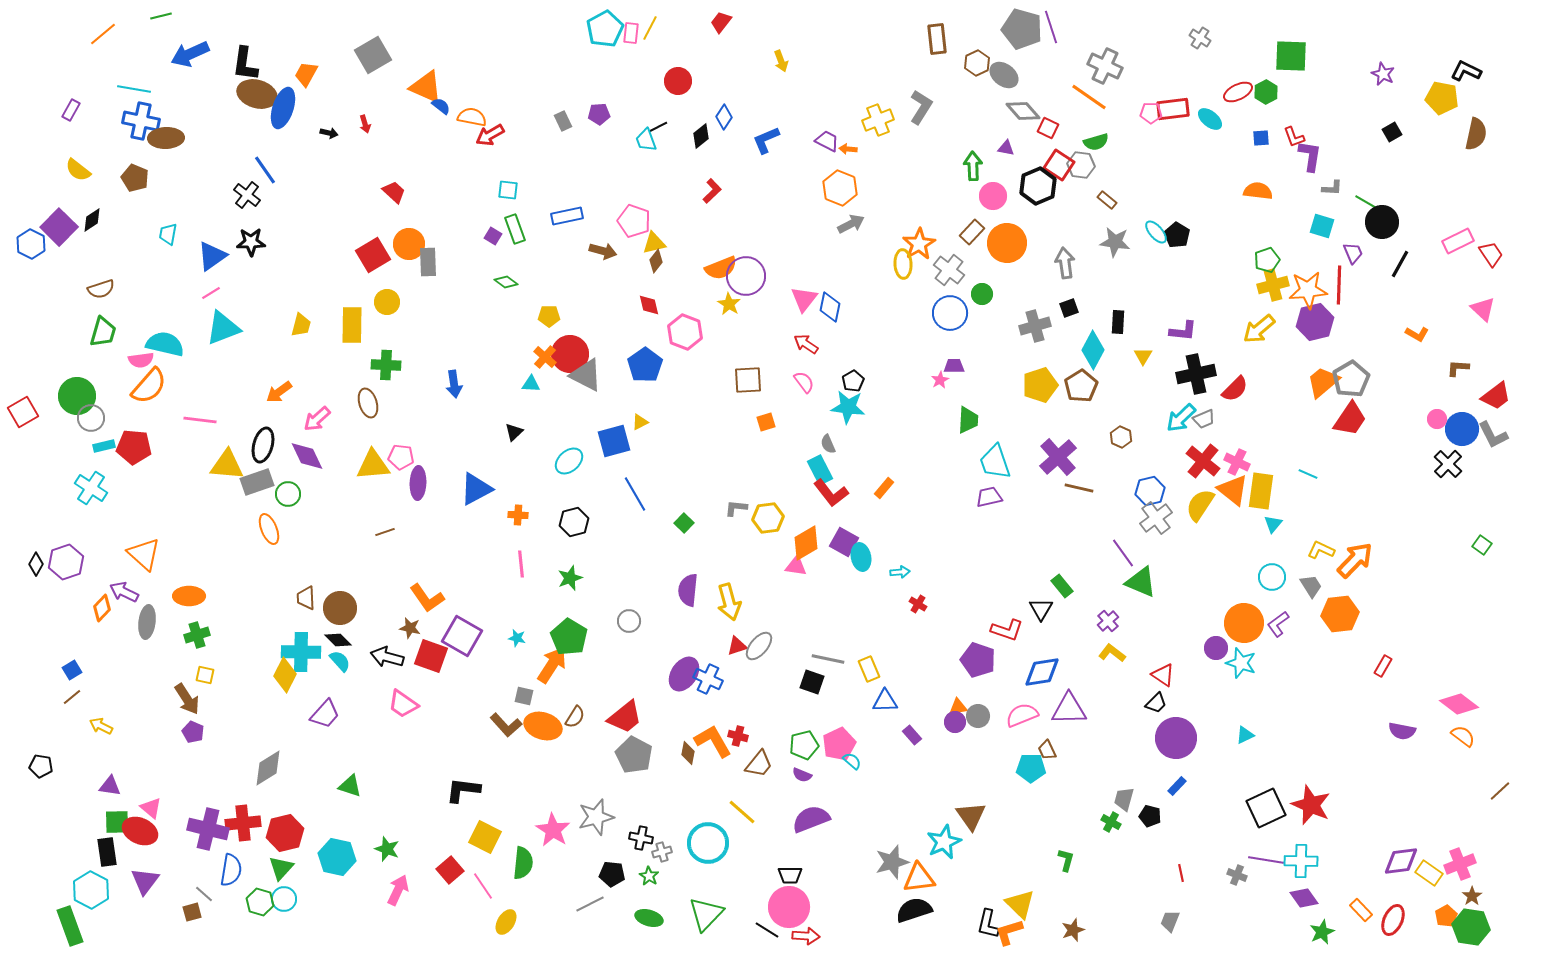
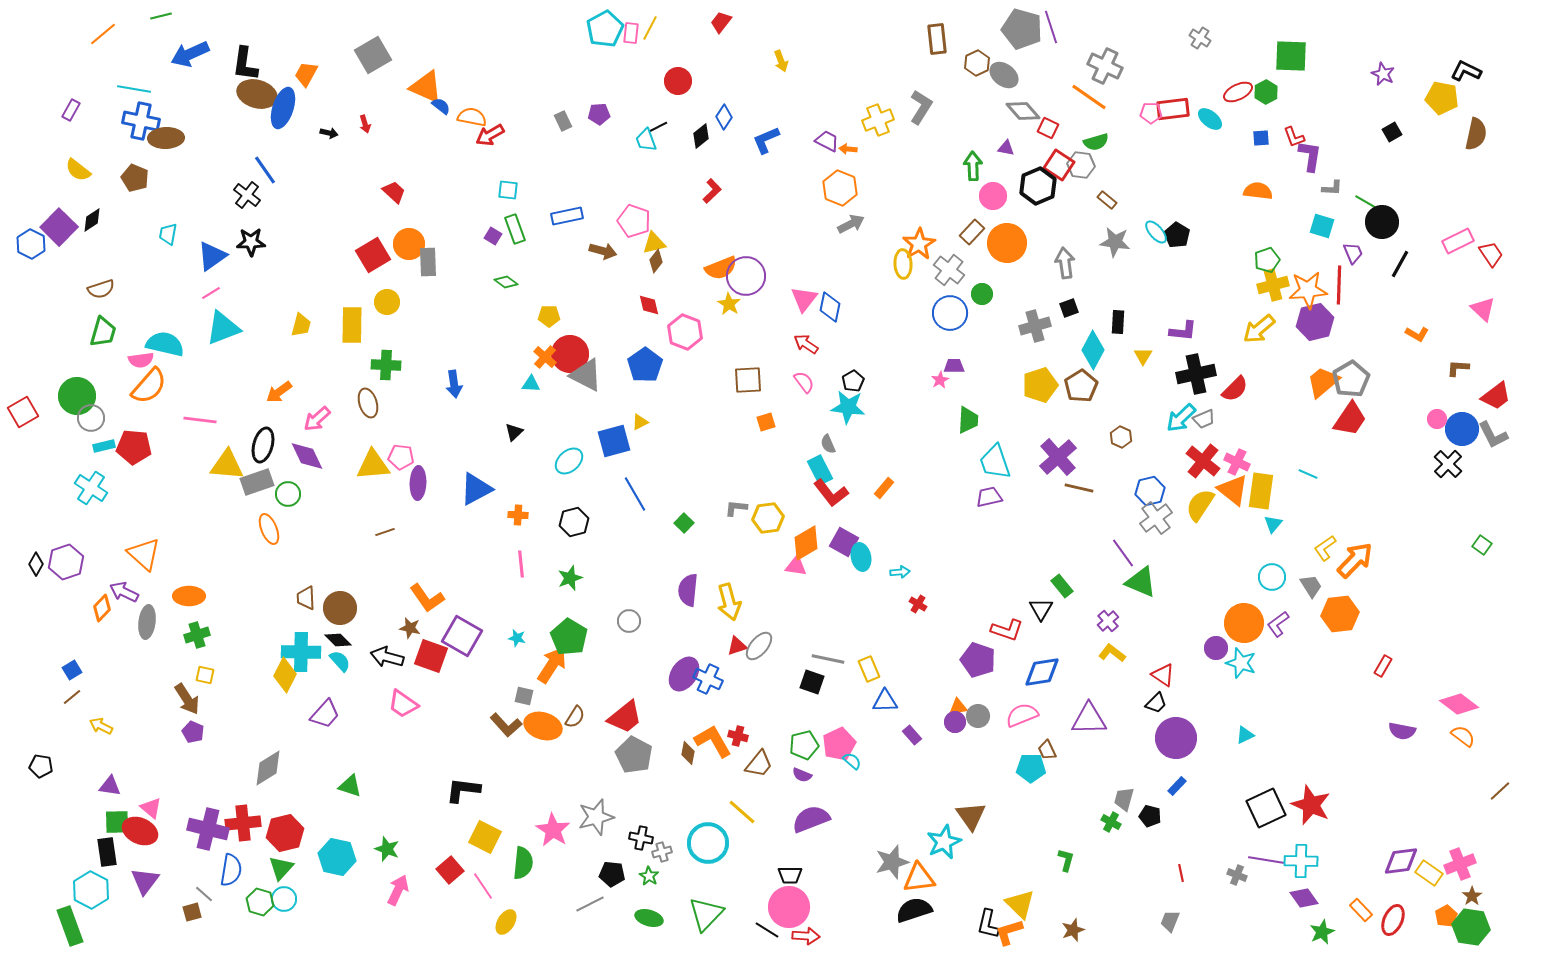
yellow L-shape at (1321, 550): moved 4 px right, 2 px up; rotated 60 degrees counterclockwise
purple triangle at (1069, 709): moved 20 px right, 10 px down
